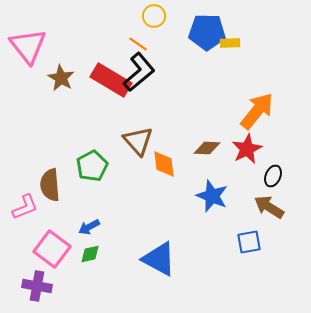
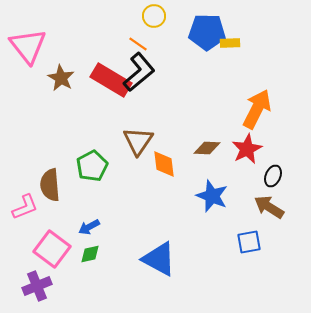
orange arrow: moved 2 px up; rotated 12 degrees counterclockwise
brown triangle: rotated 16 degrees clockwise
purple cross: rotated 32 degrees counterclockwise
